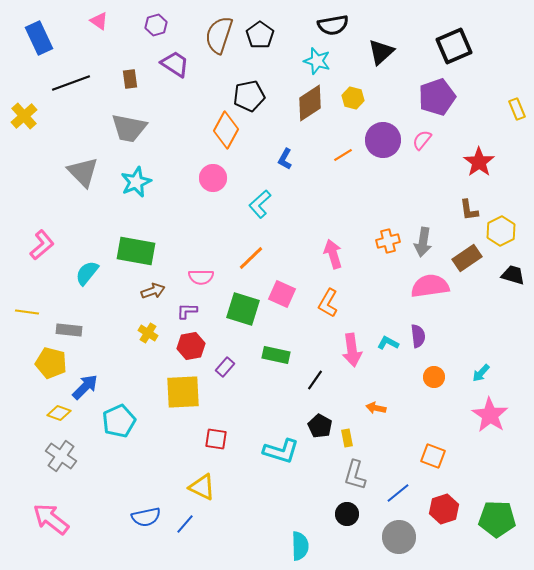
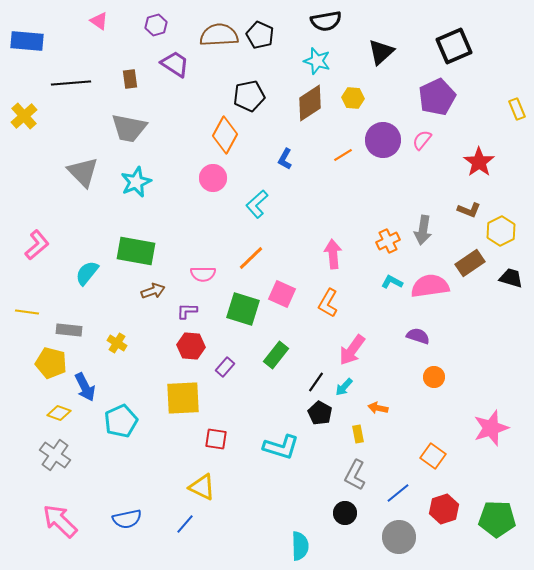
black semicircle at (333, 25): moved 7 px left, 4 px up
brown semicircle at (219, 35): rotated 69 degrees clockwise
black pentagon at (260, 35): rotated 12 degrees counterclockwise
blue rectangle at (39, 38): moved 12 px left, 3 px down; rotated 60 degrees counterclockwise
black line at (71, 83): rotated 15 degrees clockwise
purple pentagon at (437, 97): rotated 6 degrees counterclockwise
yellow hexagon at (353, 98): rotated 10 degrees counterclockwise
orange diamond at (226, 130): moved 1 px left, 5 px down
cyan L-shape at (260, 204): moved 3 px left
brown L-shape at (469, 210): rotated 60 degrees counterclockwise
orange cross at (388, 241): rotated 10 degrees counterclockwise
gray arrow at (423, 242): moved 12 px up
pink L-shape at (42, 245): moved 5 px left
pink arrow at (333, 254): rotated 12 degrees clockwise
brown rectangle at (467, 258): moved 3 px right, 5 px down
black trapezoid at (513, 275): moved 2 px left, 3 px down
pink semicircle at (201, 277): moved 2 px right, 3 px up
yellow cross at (148, 333): moved 31 px left, 10 px down
purple semicircle at (418, 336): rotated 65 degrees counterclockwise
cyan L-shape at (388, 343): moved 4 px right, 61 px up
red hexagon at (191, 346): rotated 16 degrees clockwise
pink arrow at (352, 350): rotated 44 degrees clockwise
green rectangle at (276, 355): rotated 64 degrees counterclockwise
cyan arrow at (481, 373): moved 137 px left, 14 px down
black line at (315, 380): moved 1 px right, 2 px down
blue arrow at (85, 387): rotated 108 degrees clockwise
yellow square at (183, 392): moved 6 px down
orange arrow at (376, 408): moved 2 px right
pink star at (490, 415): moved 1 px right, 13 px down; rotated 21 degrees clockwise
cyan pentagon at (119, 421): moved 2 px right
black pentagon at (320, 426): moved 13 px up
yellow rectangle at (347, 438): moved 11 px right, 4 px up
cyan L-shape at (281, 451): moved 4 px up
gray cross at (61, 456): moved 6 px left, 1 px up
orange square at (433, 456): rotated 15 degrees clockwise
gray L-shape at (355, 475): rotated 12 degrees clockwise
black circle at (347, 514): moved 2 px left, 1 px up
blue semicircle at (146, 517): moved 19 px left, 2 px down
pink arrow at (51, 519): moved 9 px right, 2 px down; rotated 6 degrees clockwise
